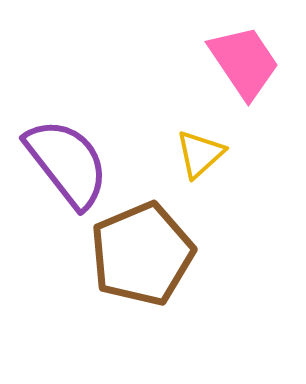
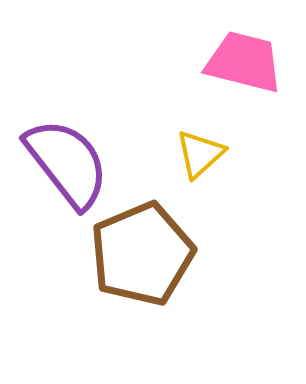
pink trapezoid: rotated 42 degrees counterclockwise
